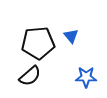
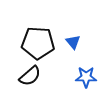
blue triangle: moved 2 px right, 6 px down
black pentagon: rotated 8 degrees clockwise
